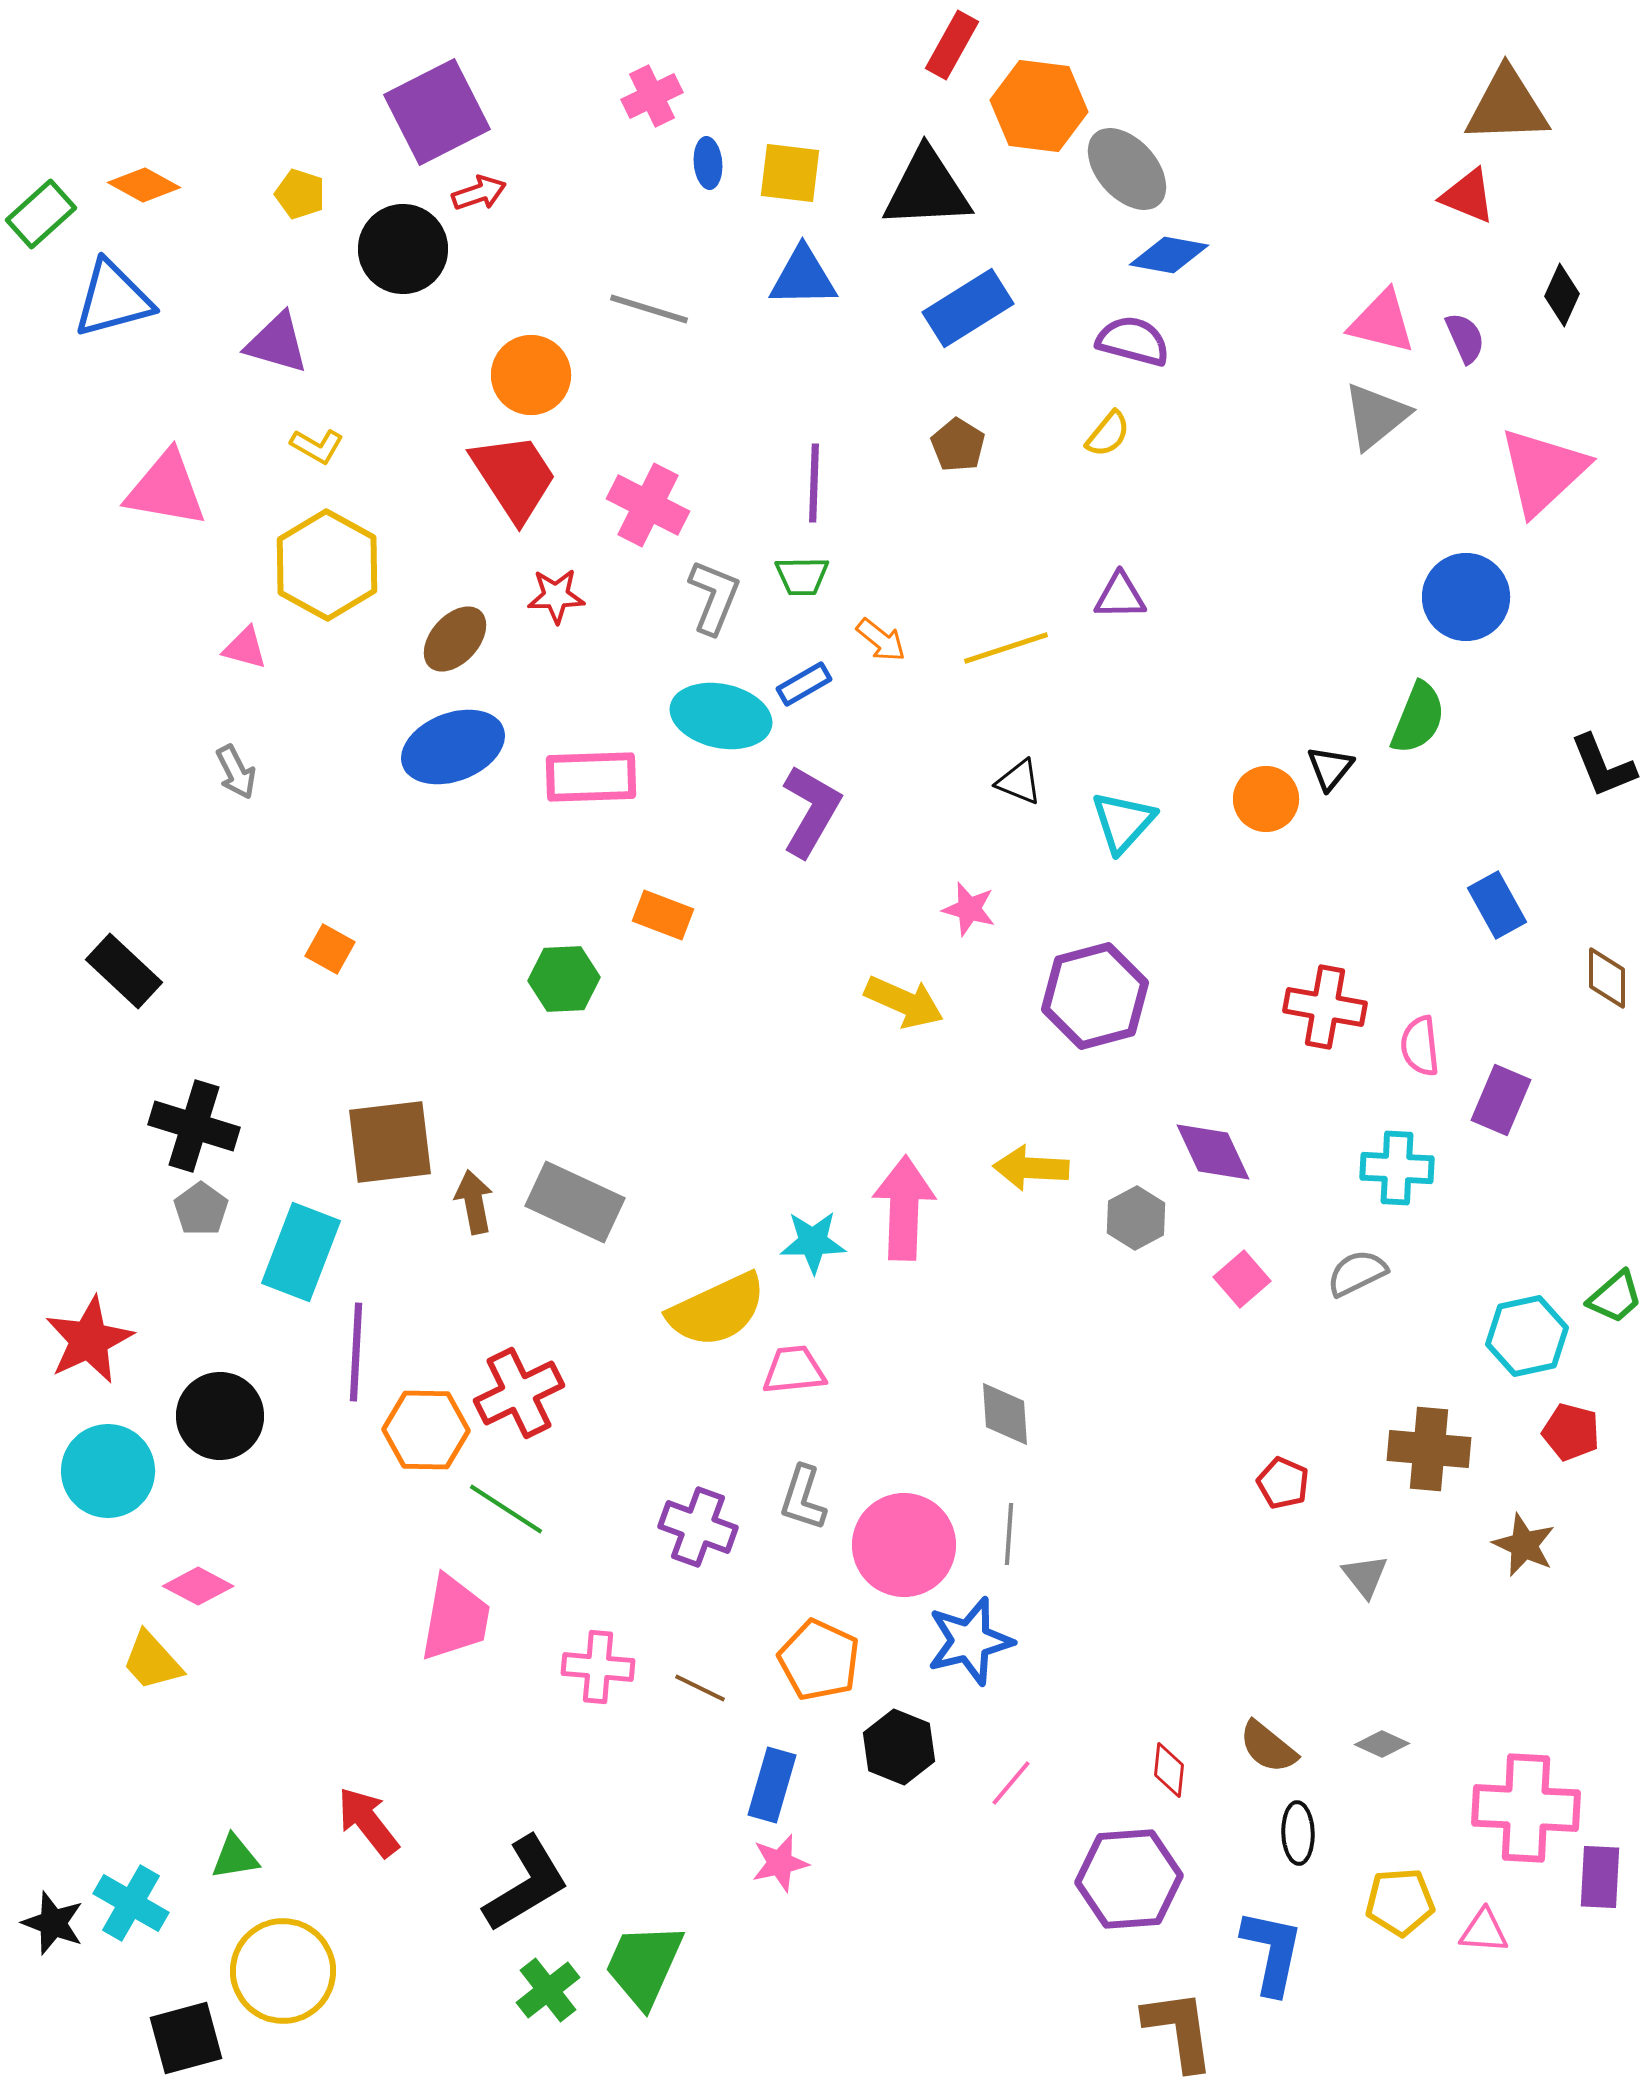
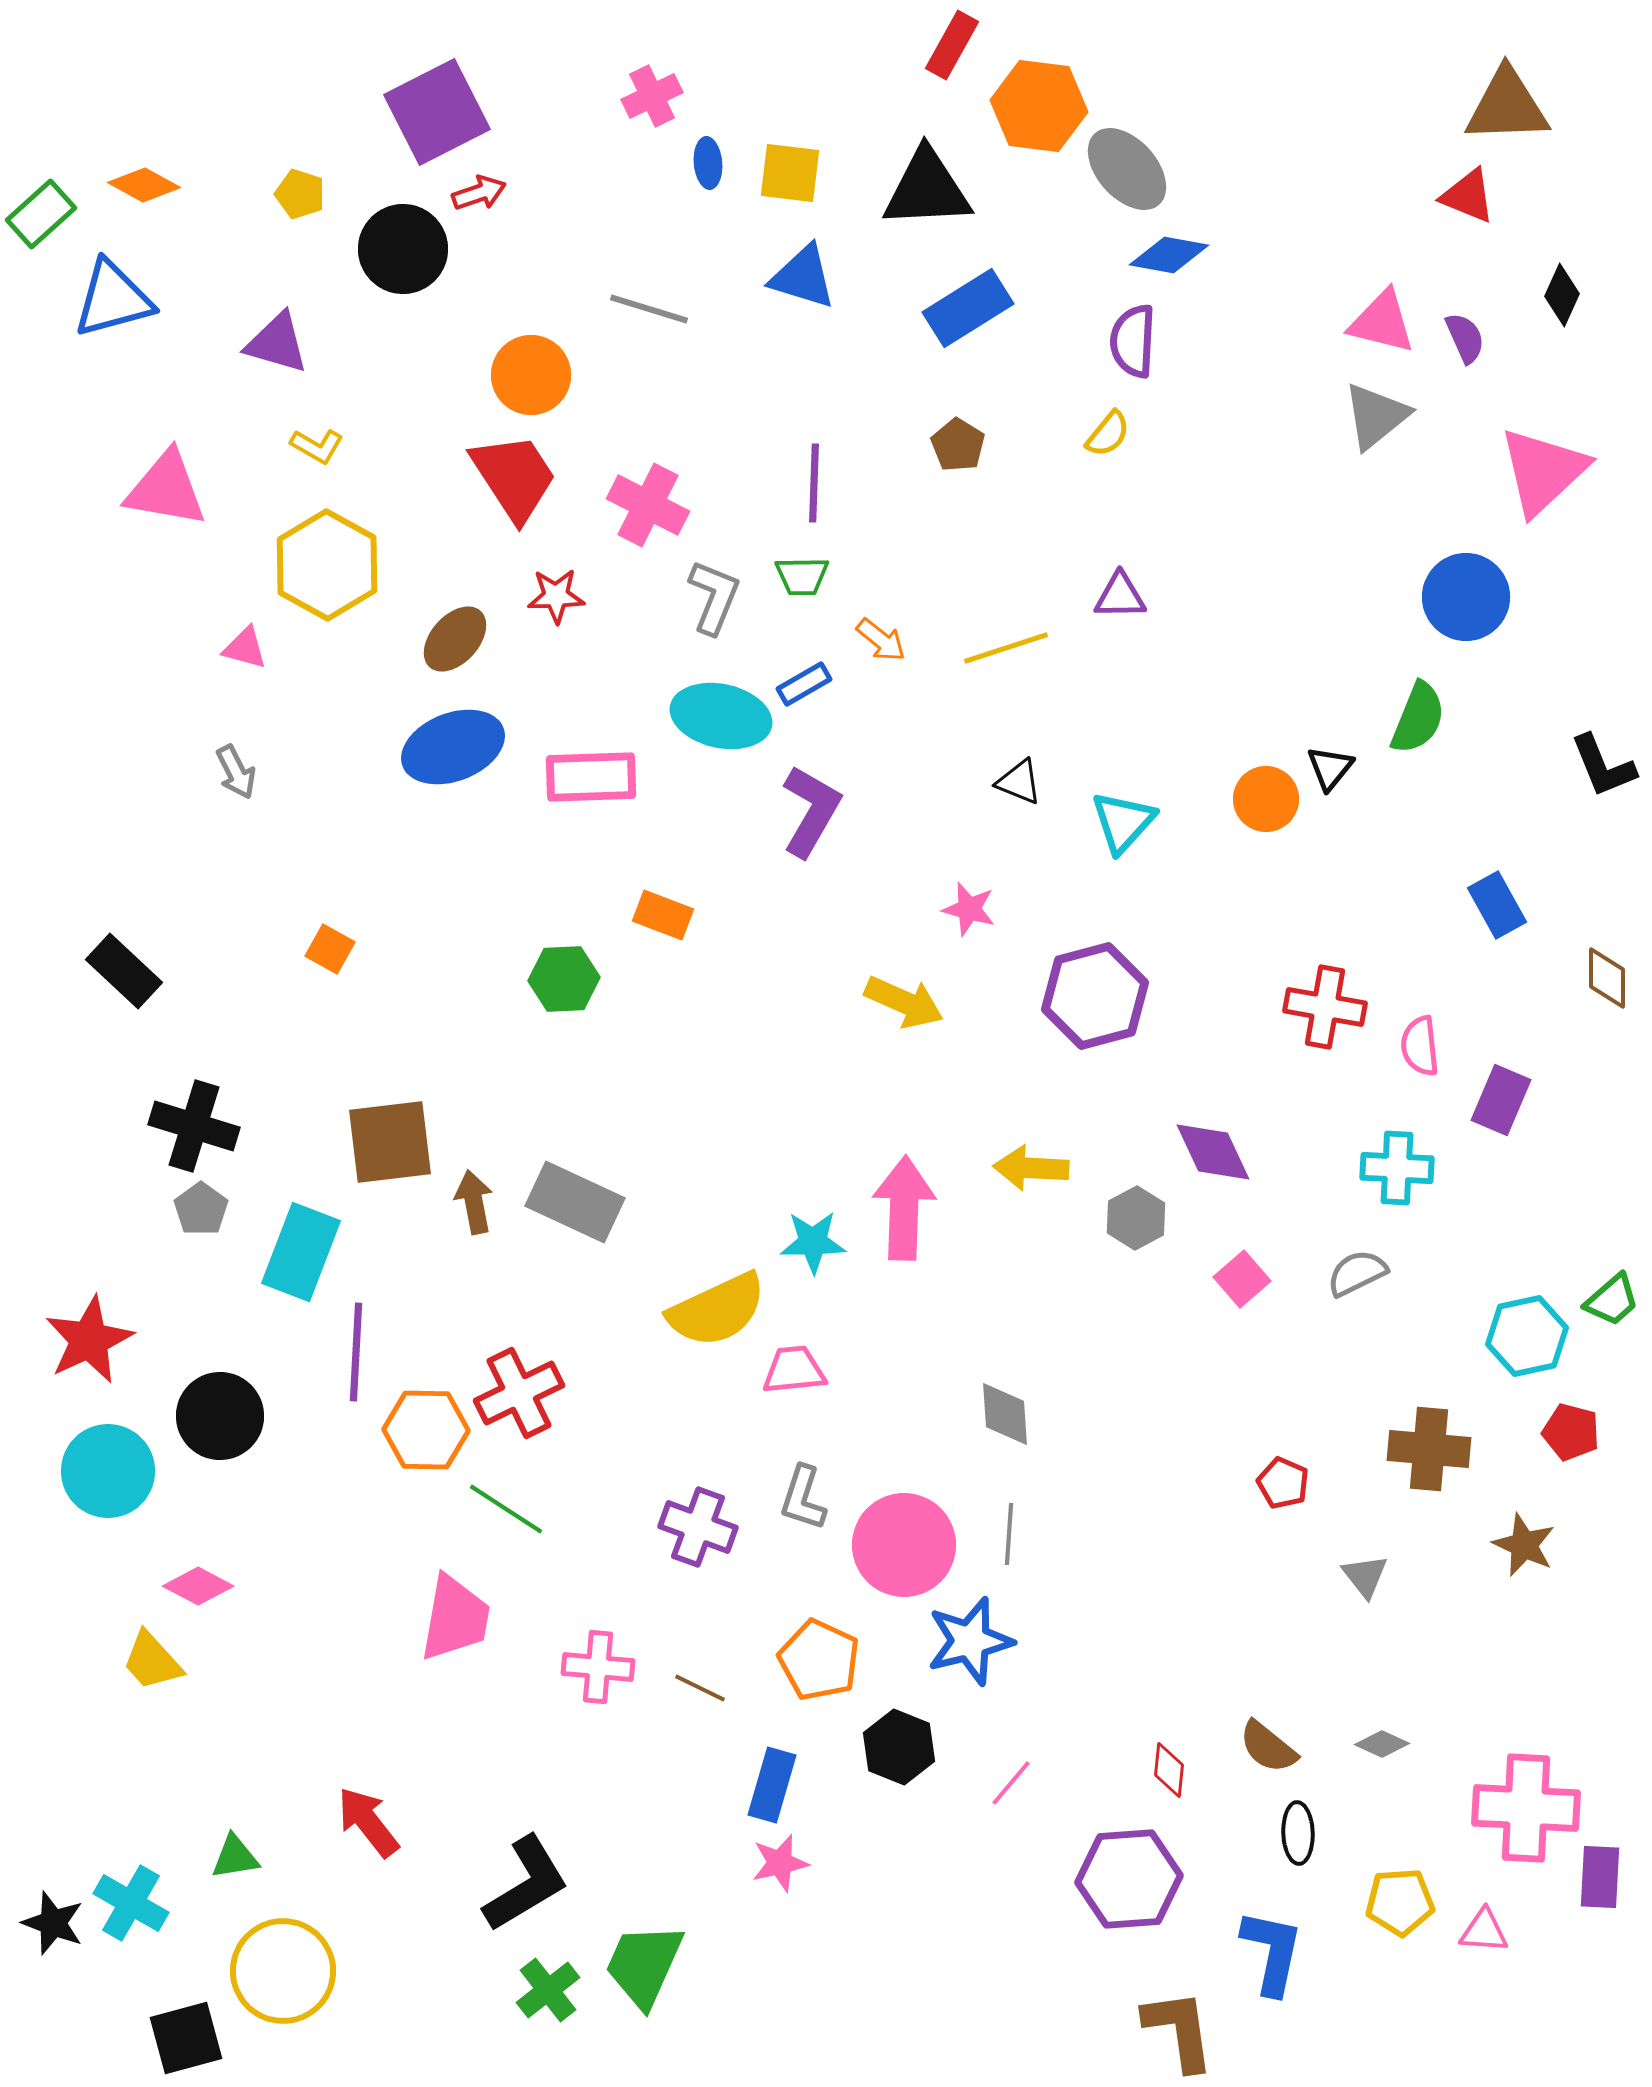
blue triangle at (803, 277): rotated 18 degrees clockwise
purple semicircle at (1133, 341): rotated 102 degrees counterclockwise
green trapezoid at (1615, 1297): moved 3 px left, 3 px down
